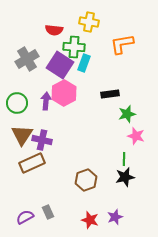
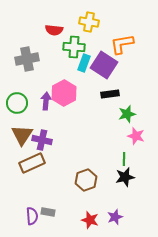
gray cross: rotated 20 degrees clockwise
purple square: moved 44 px right
gray rectangle: rotated 56 degrees counterclockwise
purple semicircle: moved 7 px right, 1 px up; rotated 114 degrees clockwise
